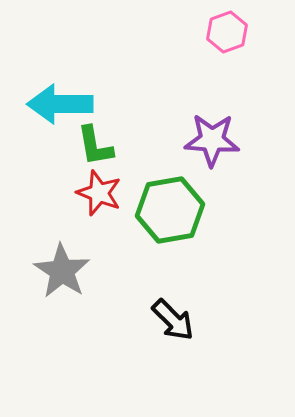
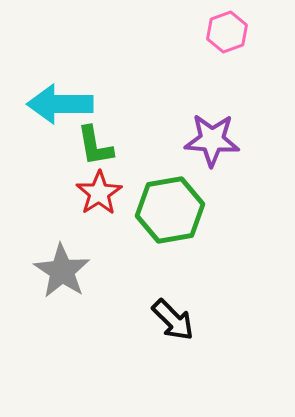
red star: rotated 18 degrees clockwise
